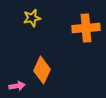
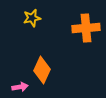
pink arrow: moved 3 px right, 1 px down
